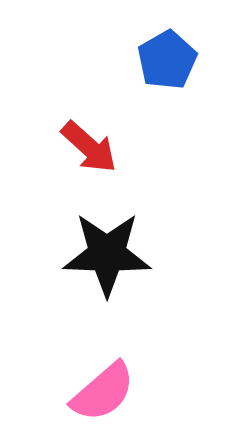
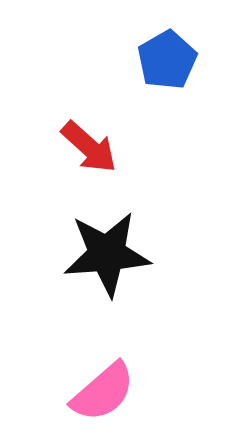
black star: rotated 6 degrees counterclockwise
